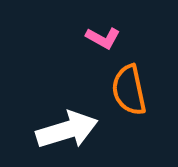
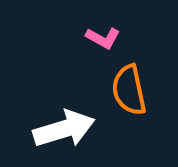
white arrow: moved 3 px left, 1 px up
